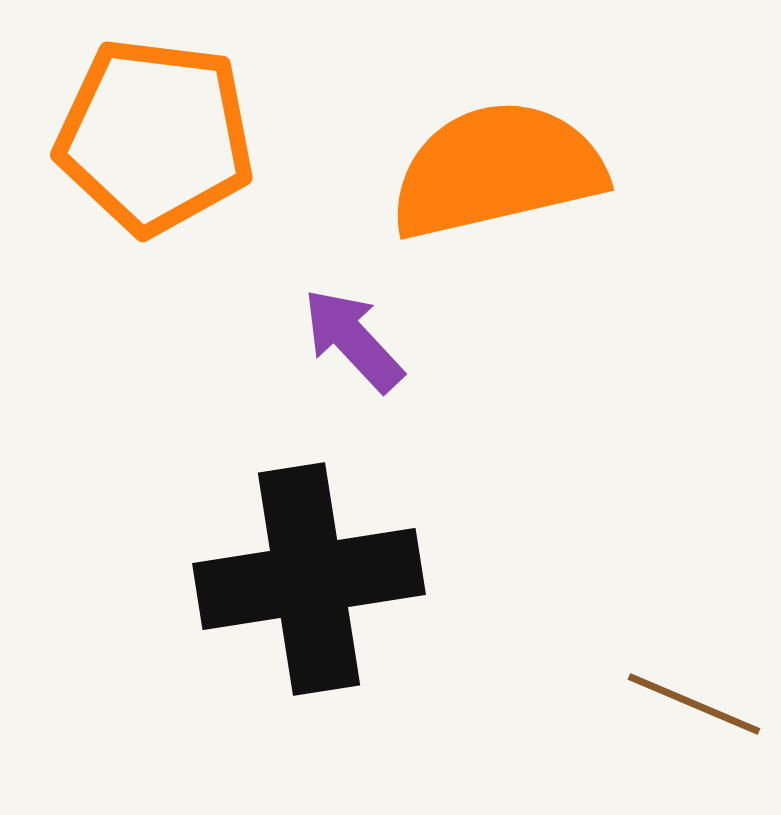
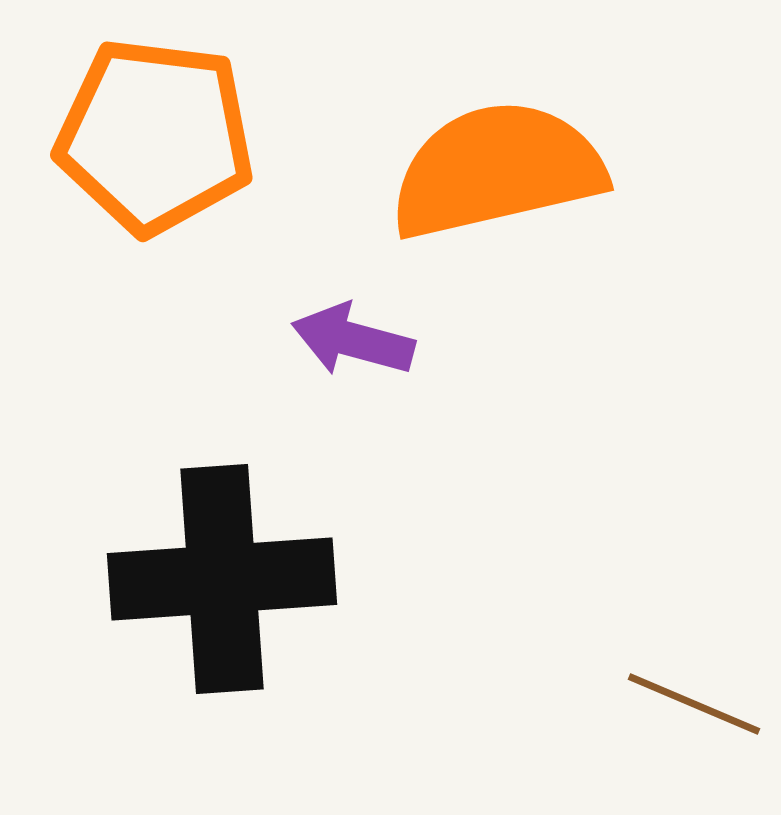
purple arrow: rotated 32 degrees counterclockwise
black cross: moved 87 px left; rotated 5 degrees clockwise
